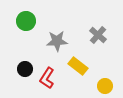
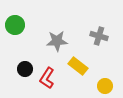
green circle: moved 11 px left, 4 px down
gray cross: moved 1 px right, 1 px down; rotated 24 degrees counterclockwise
